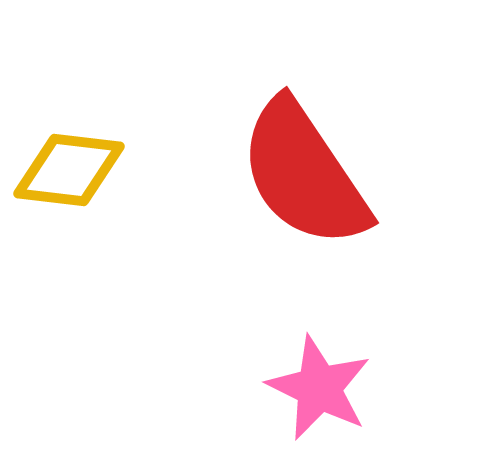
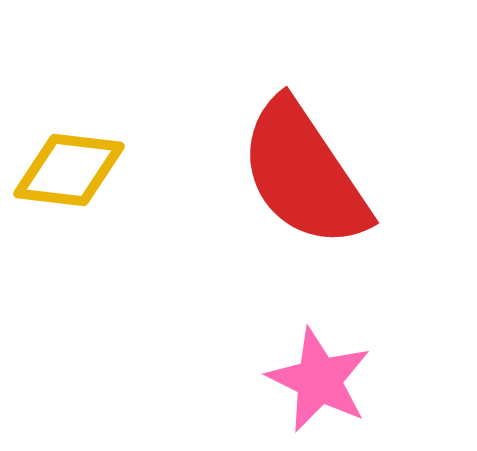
pink star: moved 8 px up
